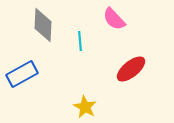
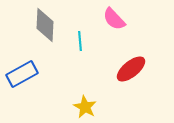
gray diamond: moved 2 px right
